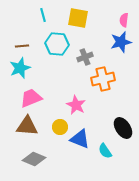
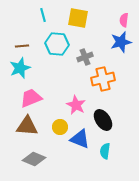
black ellipse: moved 20 px left, 8 px up
cyan semicircle: rotated 42 degrees clockwise
